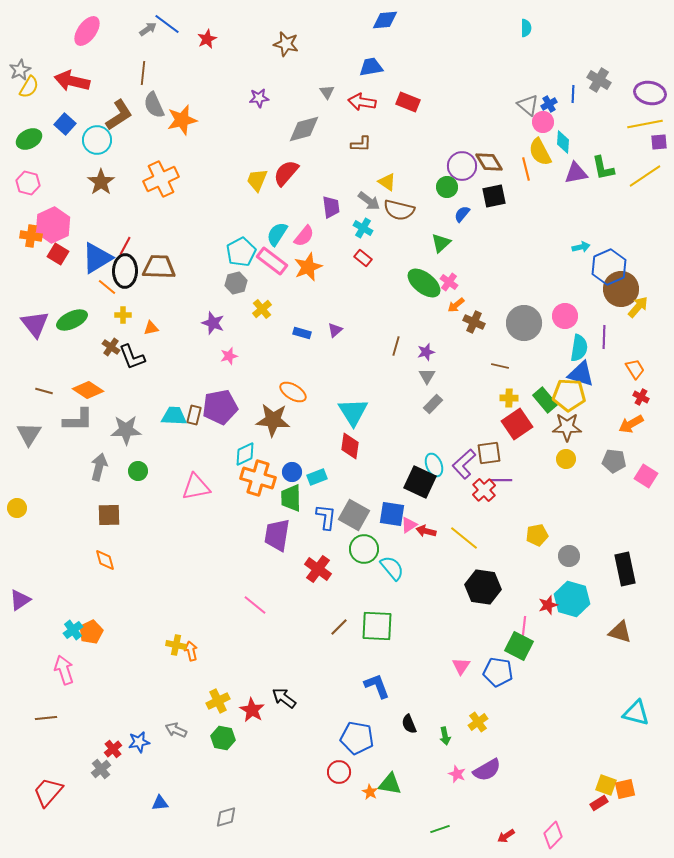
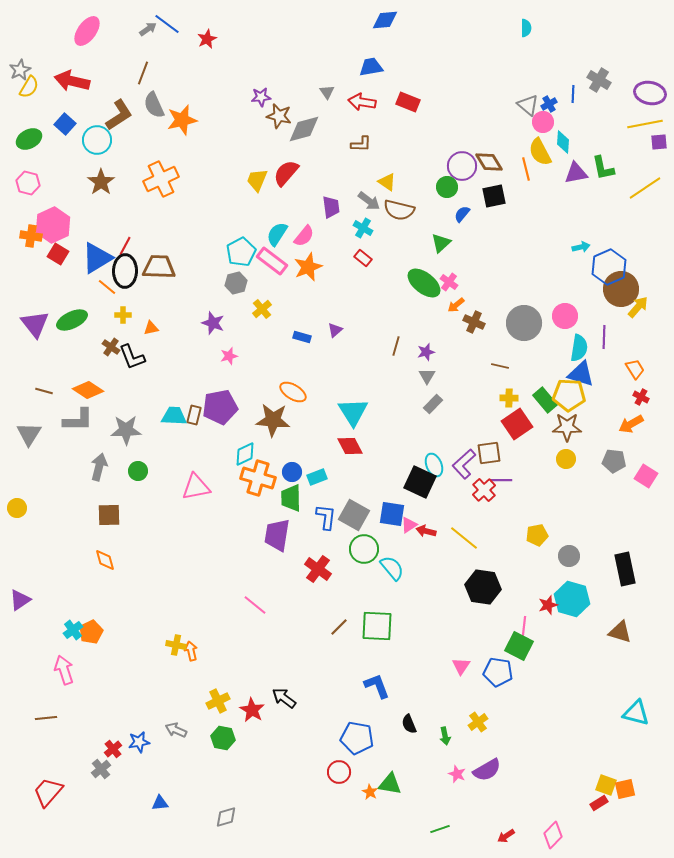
brown star at (286, 44): moved 7 px left, 72 px down
brown line at (143, 73): rotated 15 degrees clockwise
purple star at (259, 98): moved 2 px right, 1 px up
yellow line at (645, 176): moved 12 px down
blue rectangle at (302, 333): moved 4 px down
red diamond at (350, 446): rotated 36 degrees counterclockwise
